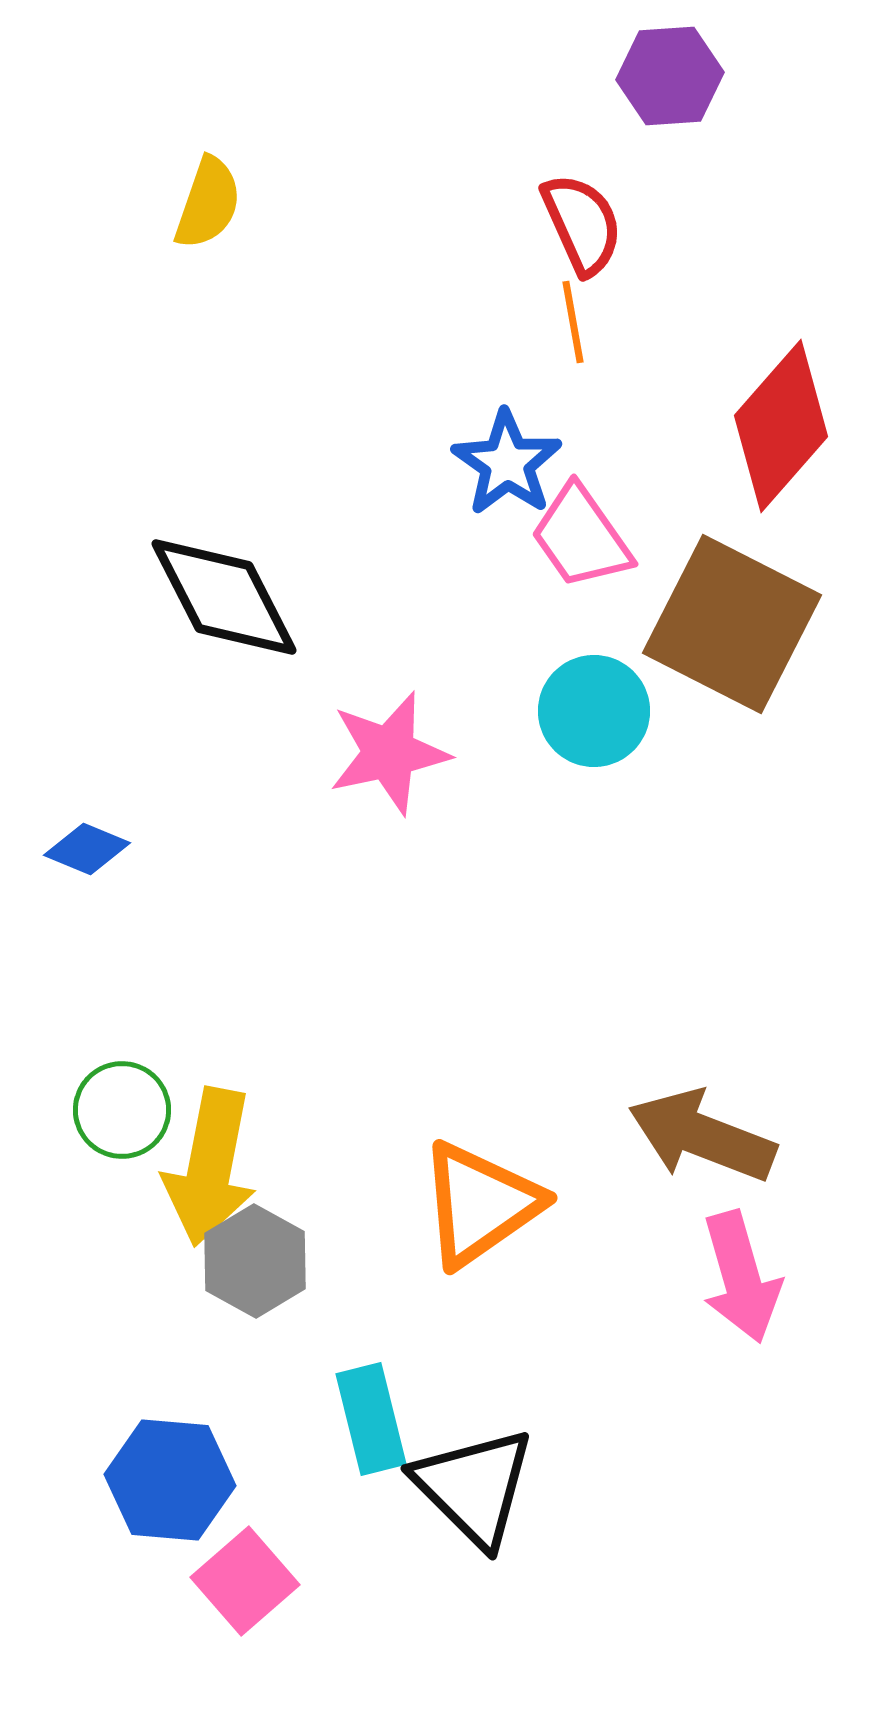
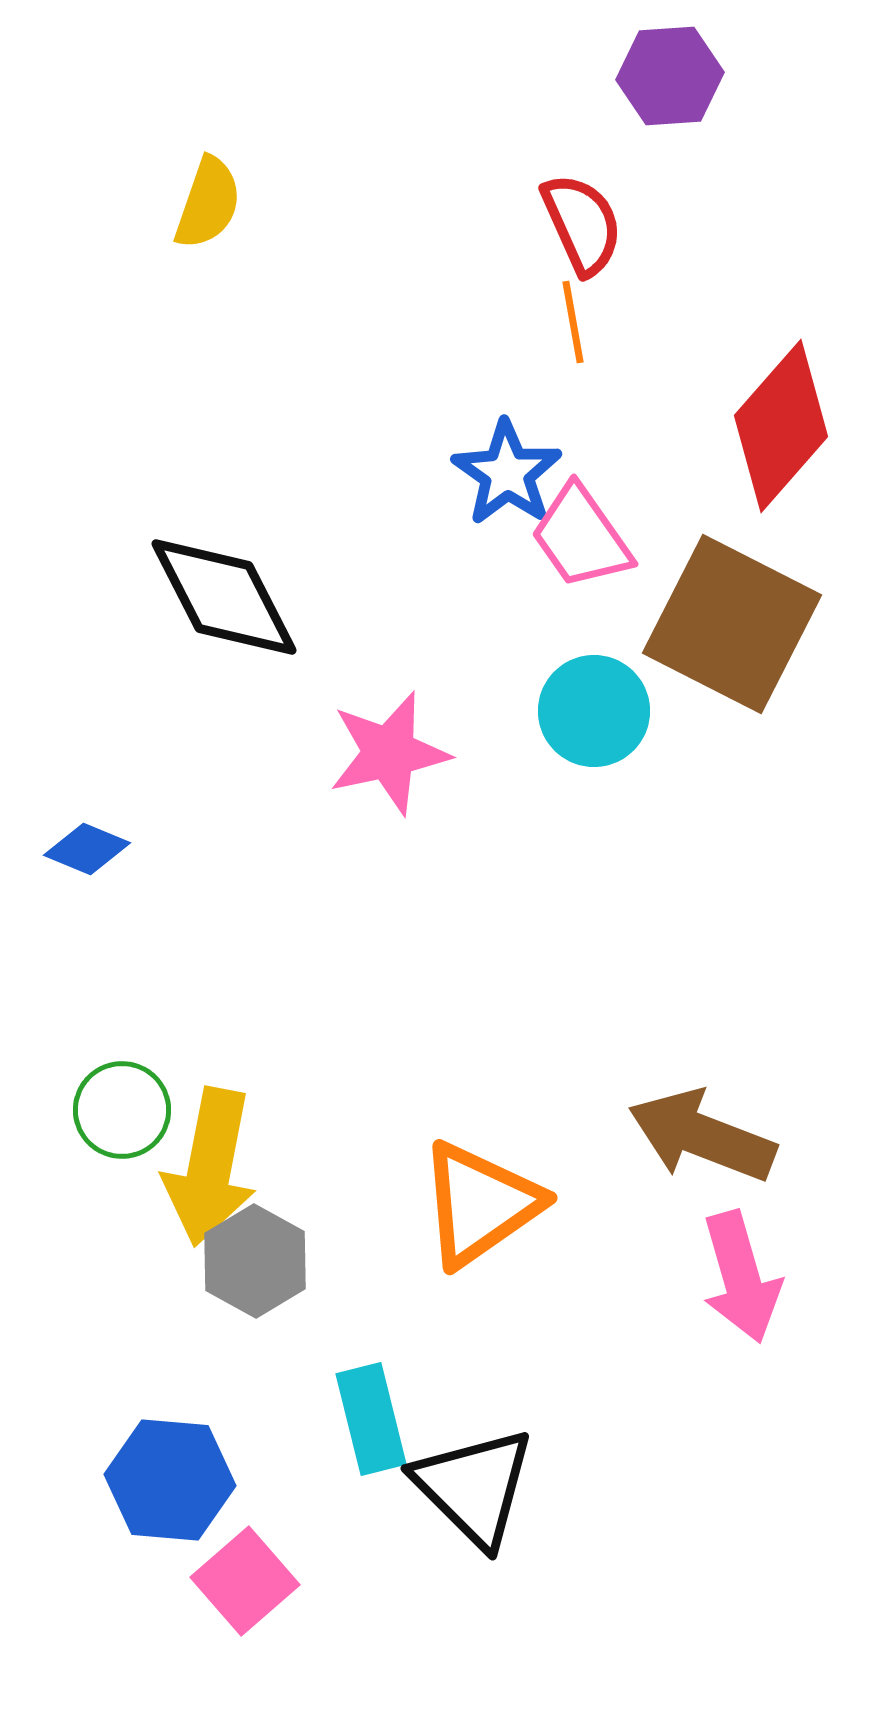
blue star: moved 10 px down
